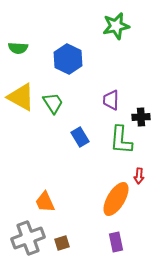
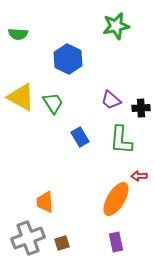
green semicircle: moved 14 px up
purple trapezoid: rotated 50 degrees counterclockwise
black cross: moved 9 px up
red arrow: rotated 84 degrees clockwise
orange trapezoid: rotated 20 degrees clockwise
